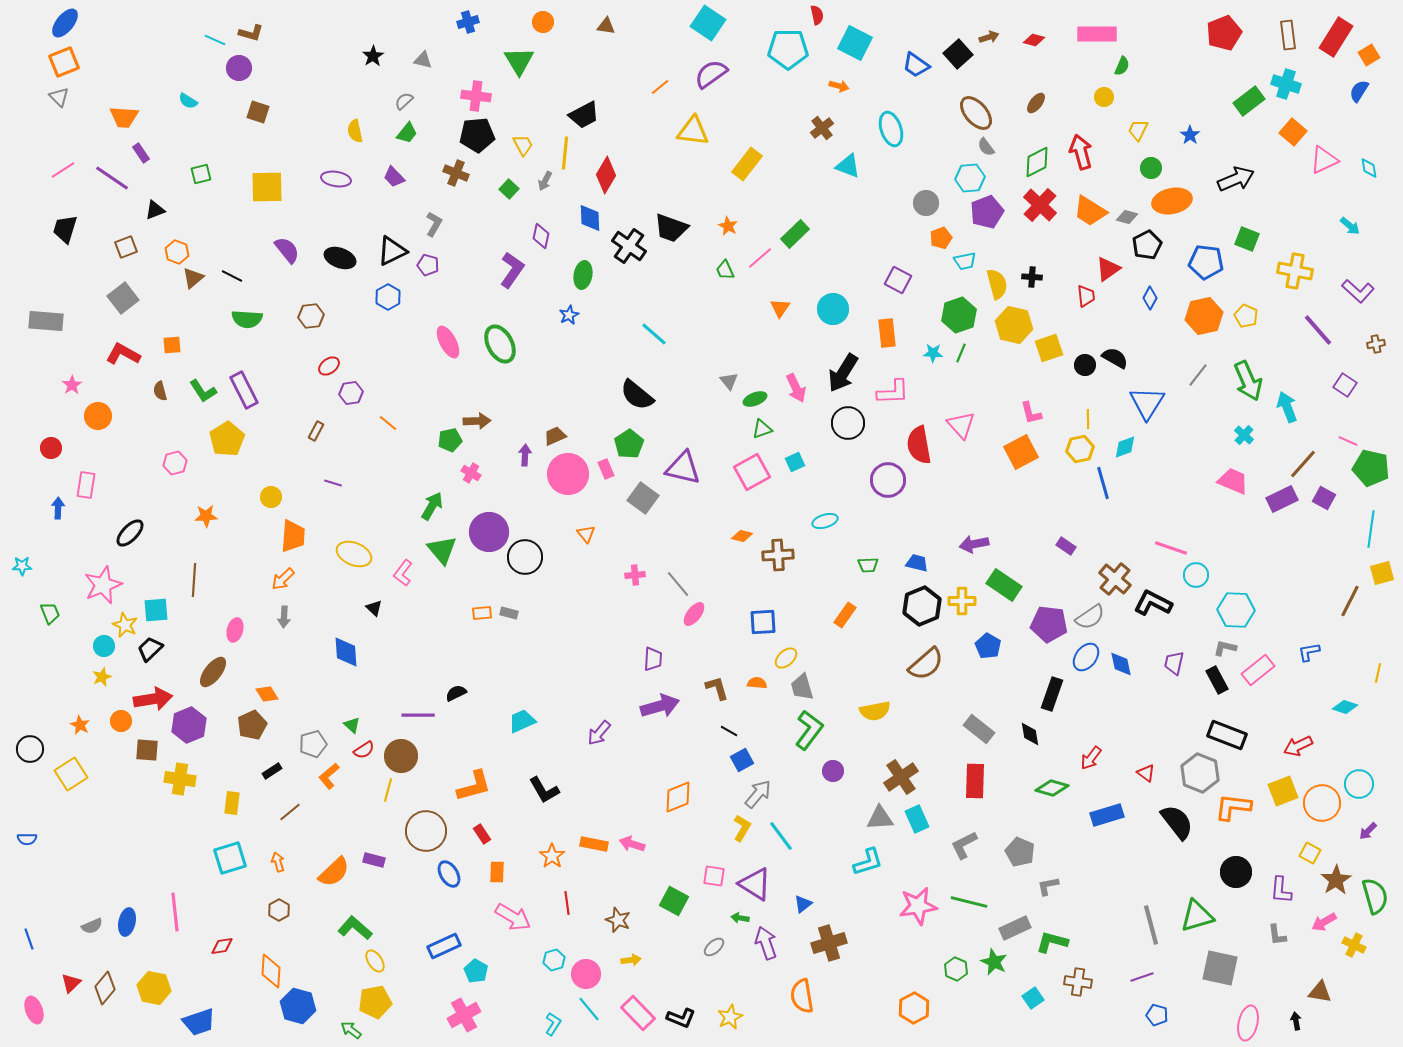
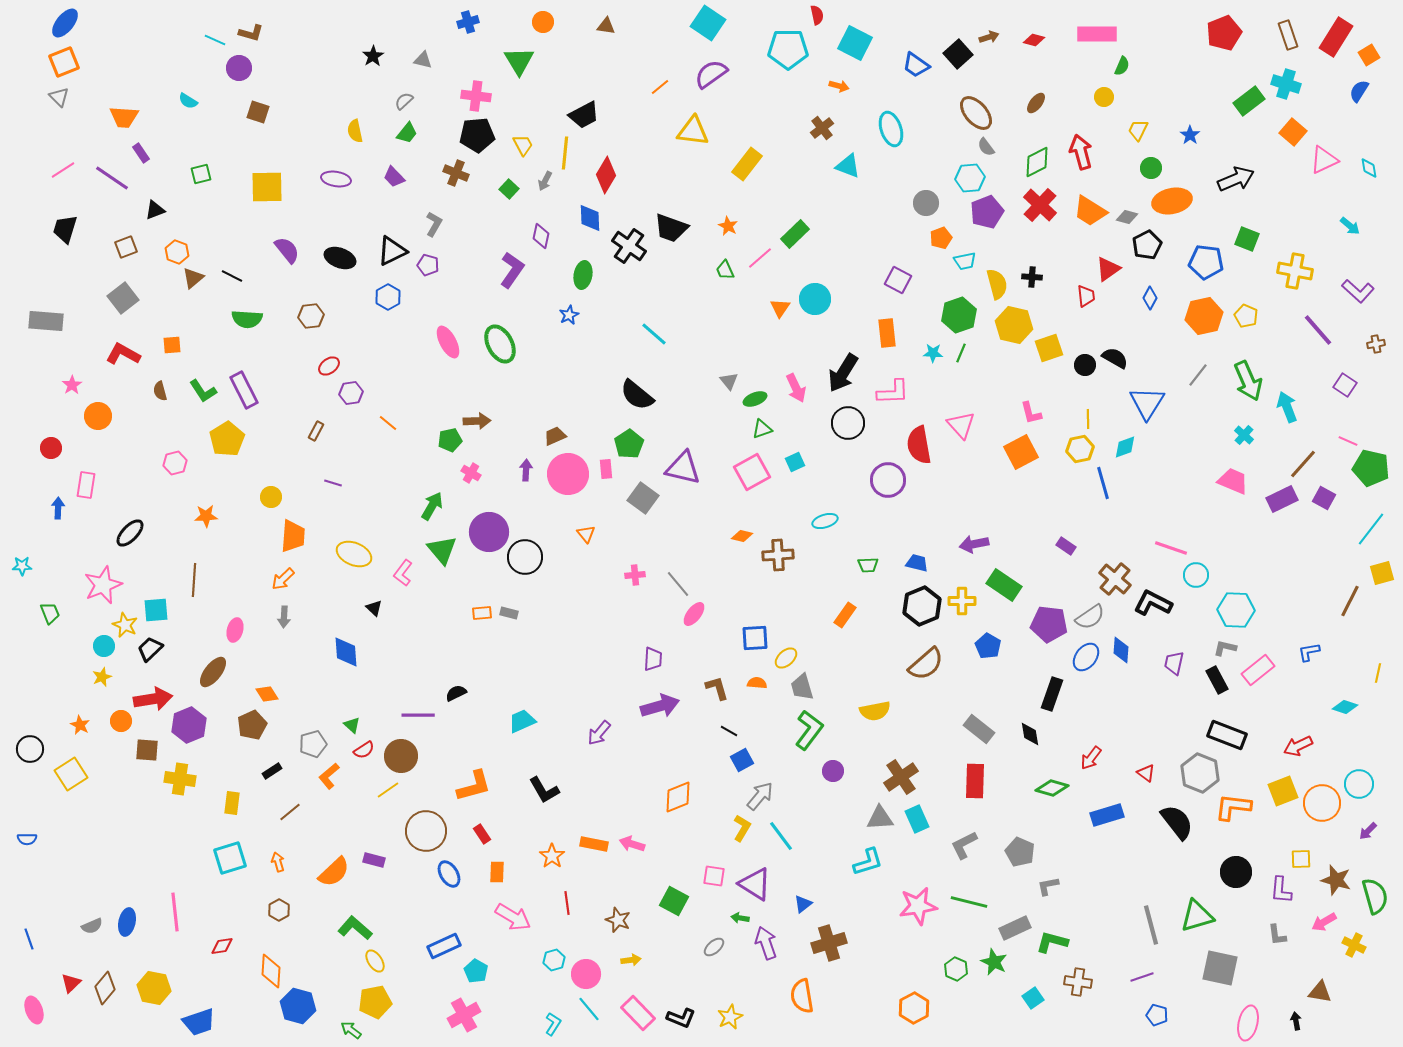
brown rectangle at (1288, 35): rotated 12 degrees counterclockwise
cyan circle at (833, 309): moved 18 px left, 10 px up
purple arrow at (525, 455): moved 1 px right, 15 px down
pink rectangle at (606, 469): rotated 18 degrees clockwise
cyan line at (1371, 529): rotated 30 degrees clockwise
blue square at (763, 622): moved 8 px left, 16 px down
blue diamond at (1121, 664): moved 14 px up; rotated 16 degrees clockwise
yellow line at (388, 790): rotated 40 degrees clockwise
gray arrow at (758, 794): moved 2 px right, 2 px down
yellow square at (1310, 853): moved 9 px left, 6 px down; rotated 30 degrees counterclockwise
brown star at (1336, 880): rotated 24 degrees counterclockwise
